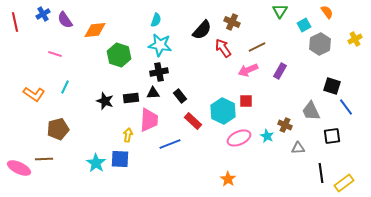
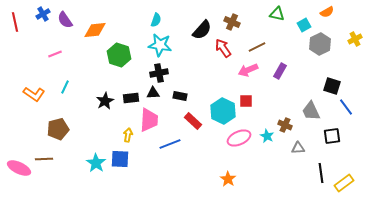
green triangle at (280, 11): moved 3 px left, 3 px down; rotated 49 degrees counterclockwise
orange semicircle at (327, 12): rotated 96 degrees clockwise
pink line at (55, 54): rotated 40 degrees counterclockwise
black cross at (159, 72): moved 1 px down
black rectangle at (180, 96): rotated 40 degrees counterclockwise
black star at (105, 101): rotated 24 degrees clockwise
